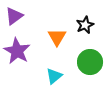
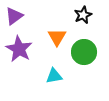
black star: moved 2 px left, 10 px up
purple star: moved 2 px right, 2 px up
green circle: moved 6 px left, 10 px up
cyan triangle: rotated 30 degrees clockwise
